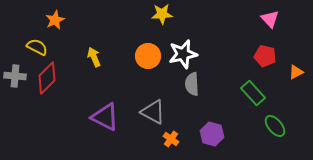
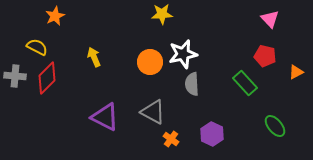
orange star: moved 4 px up
orange circle: moved 2 px right, 6 px down
green rectangle: moved 8 px left, 10 px up
purple hexagon: rotated 10 degrees clockwise
